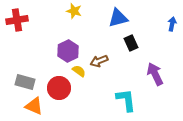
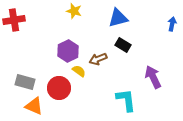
red cross: moved 3 px left
black rectangle: moved 8 px left, 2 px down; rotated 35 degrees counterclockwise
brown arrow: moved 1 px left, 2 px up
purple arrow: moved 2 px left, 3 px down
